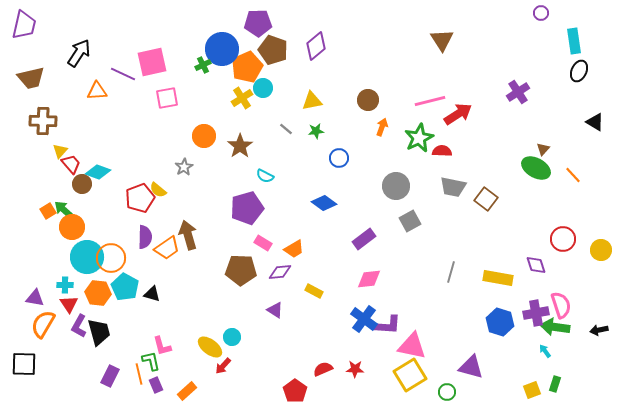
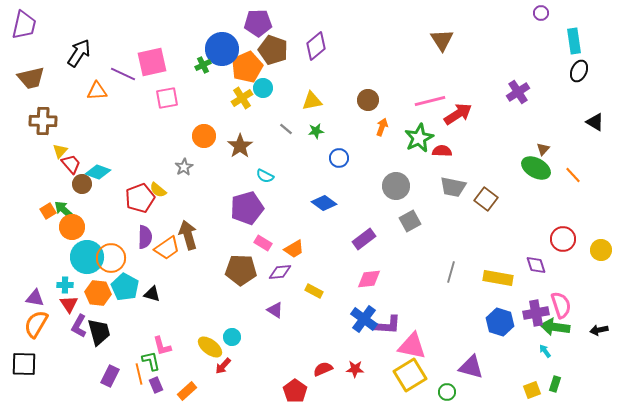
orange semicircle at (43, 324): moved 7 px left
